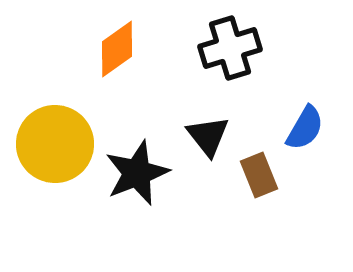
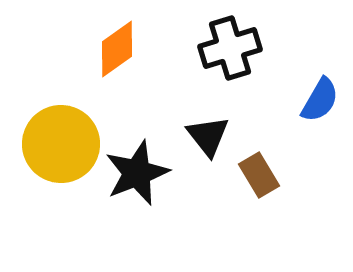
blue semicircle: moved 15 px right, 28 px up
yellow circle: moved 6 px right
brown rectangle: rotated 9 degrees counterclockwise
